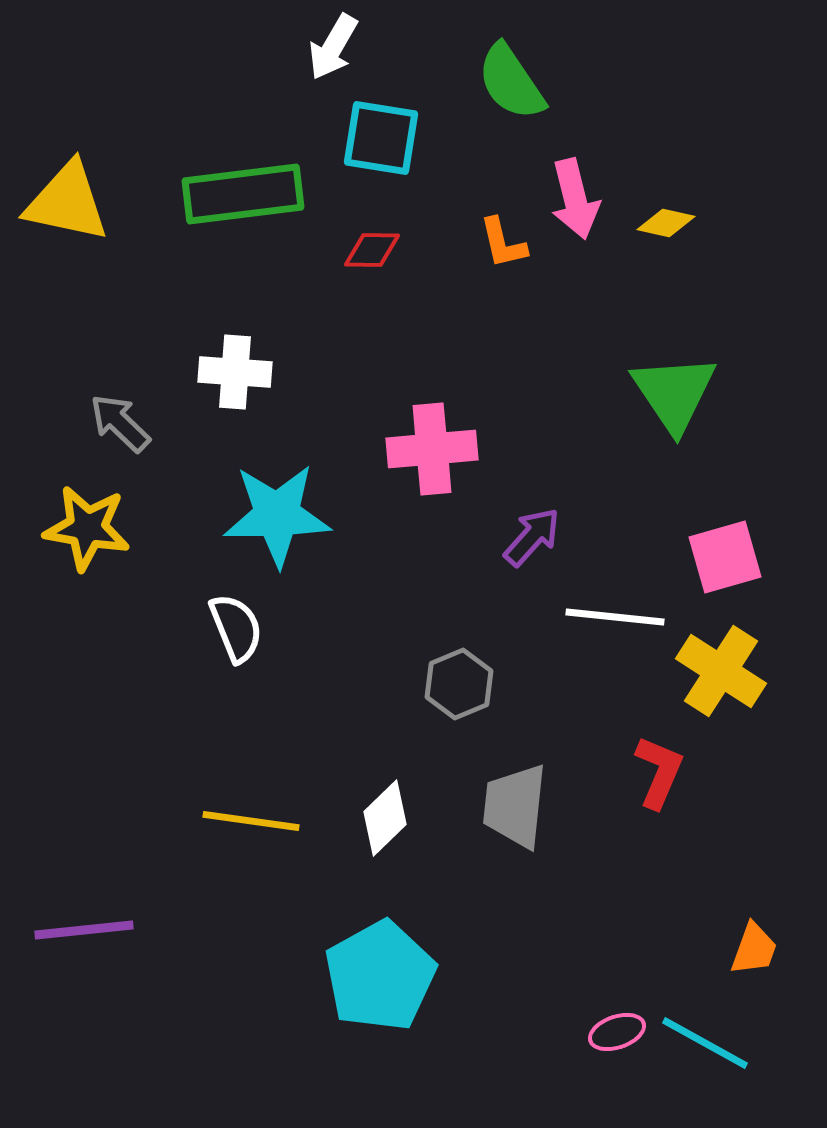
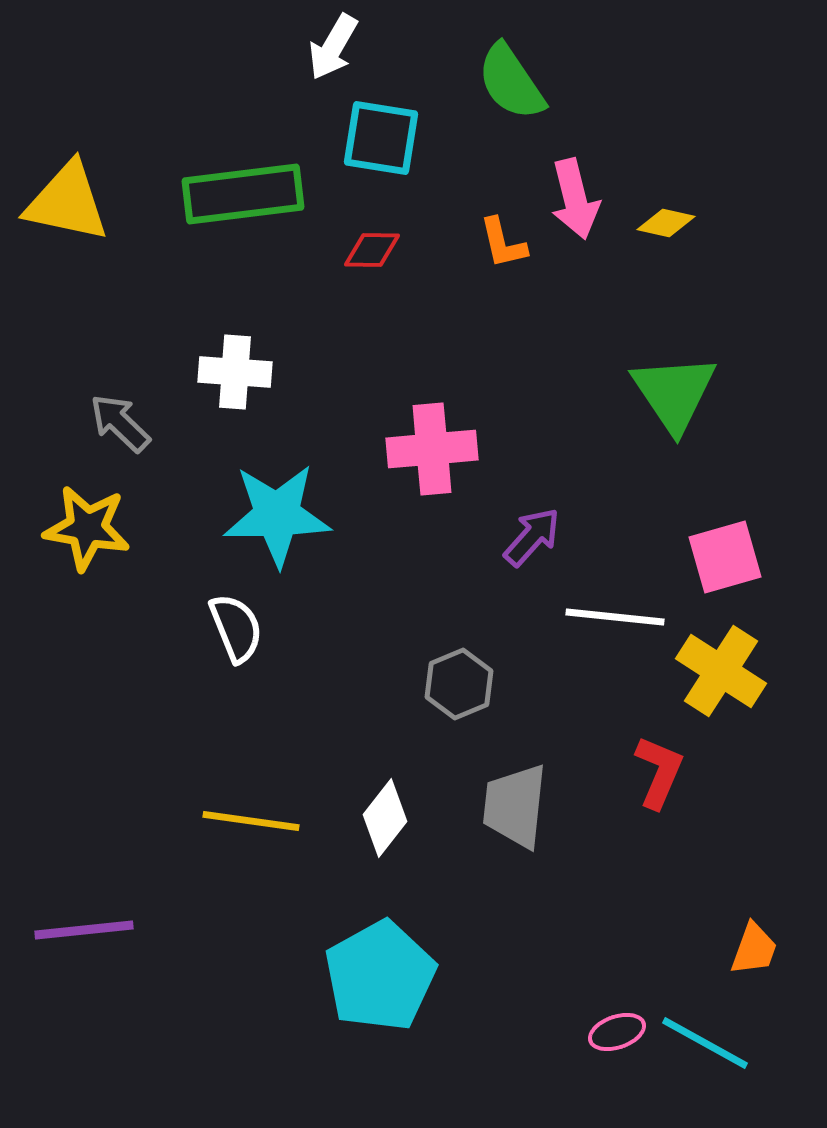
white diamond: rotated 8 degrees counterclockwise
